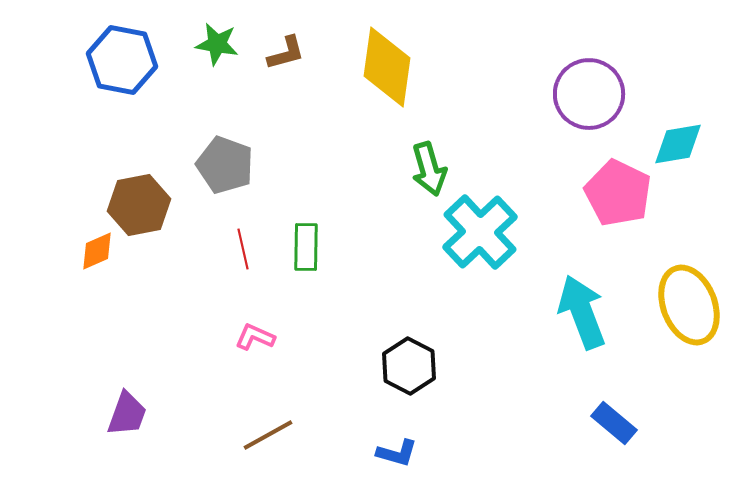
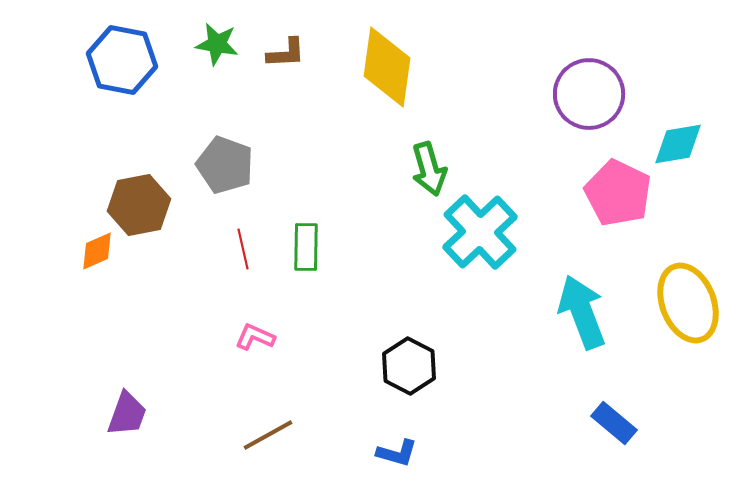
brown L-shape: rotated 12 degrees clockwise
yellow ellipse: moved 1 px left, 2 px up
